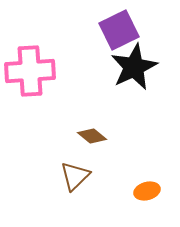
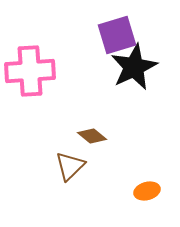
purple square: moved 2 px left, 5 px down; rotated 9 degrees clockwise
brown triangle: moved 5 px left, 10 px up
